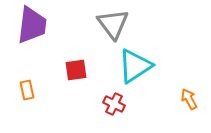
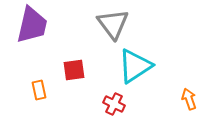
purple trapezoid: rotated 6 degrees clockwise
red square: moved 2 px left
orange rectangle: moved 12 px right
orange arrow: rotated 10 degrees clockwise
